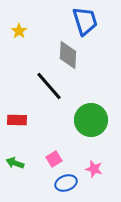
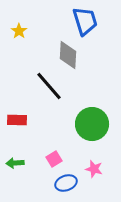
green circle: moved 1 px right, 4 px down
green arrow: rotated 24 degrees counterclockwise
